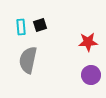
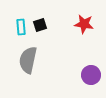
red star: moved 4 px left, 18 px up; rotated 12 degrees clockwise
